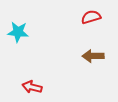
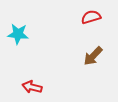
cyan star: moved 2 px down
brown arrow: rotated 45 degrees counterclockwise
